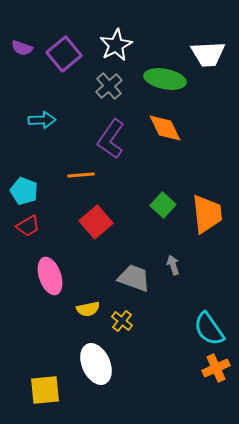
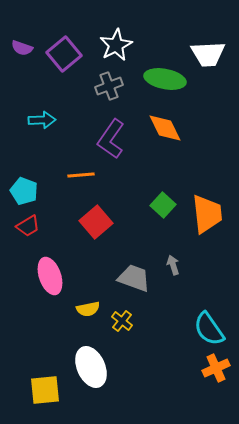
gray cross: rotated 20 degrees clockwise
white ellipse: moved 5 px left, 3 px down
